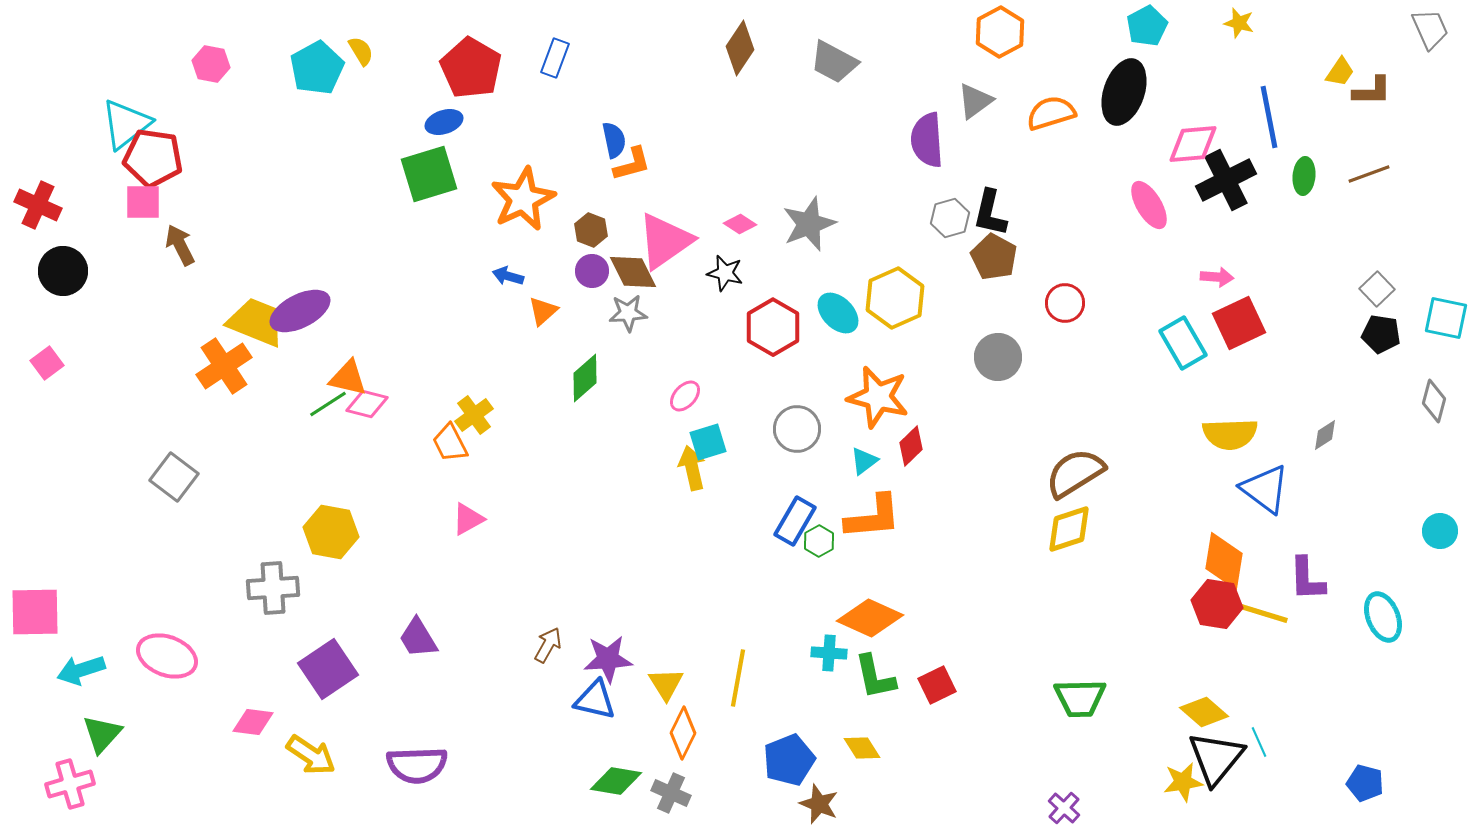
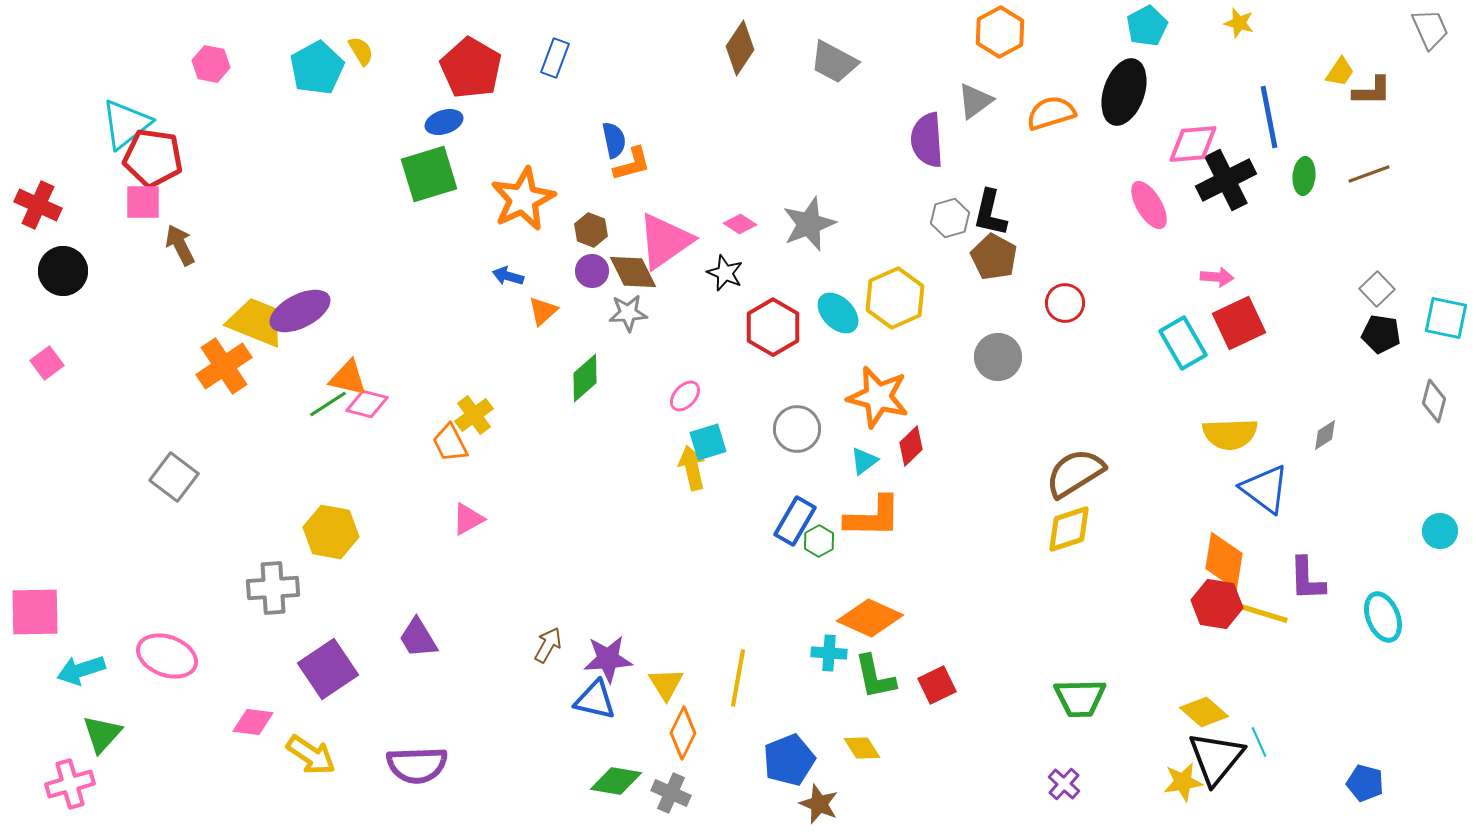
black star at (725, 273): rotated 9 degrees clockwise
orange L-shape at (873, 517): rotated 6 degrees clockwise
purple cross at (1064, 808): moved 24 px up
